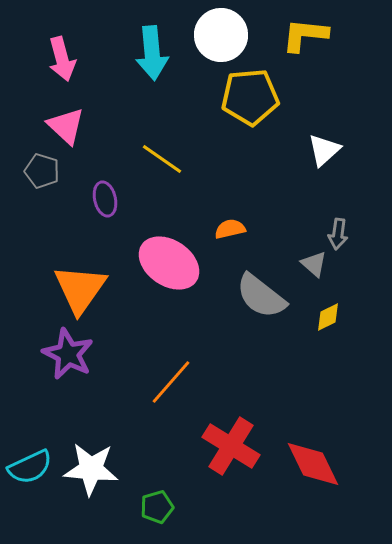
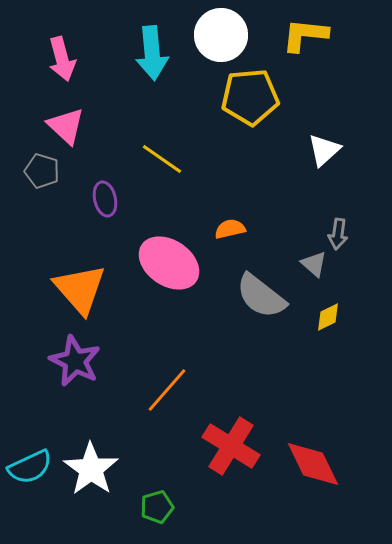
orange triangle: rotated 16 degrees counterclockwise
purple star: moved 7 px right, 7 px down
orange line: moved 4 px left, 8 px down
white star: rotated 30 degrees clockwise
